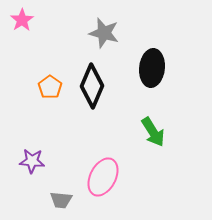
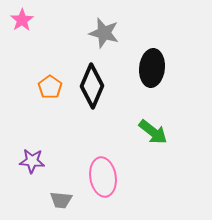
green arrow: rotated 20 degrees counterclockwise
pink ellipse: rotated 36 degrees counterclockwise
